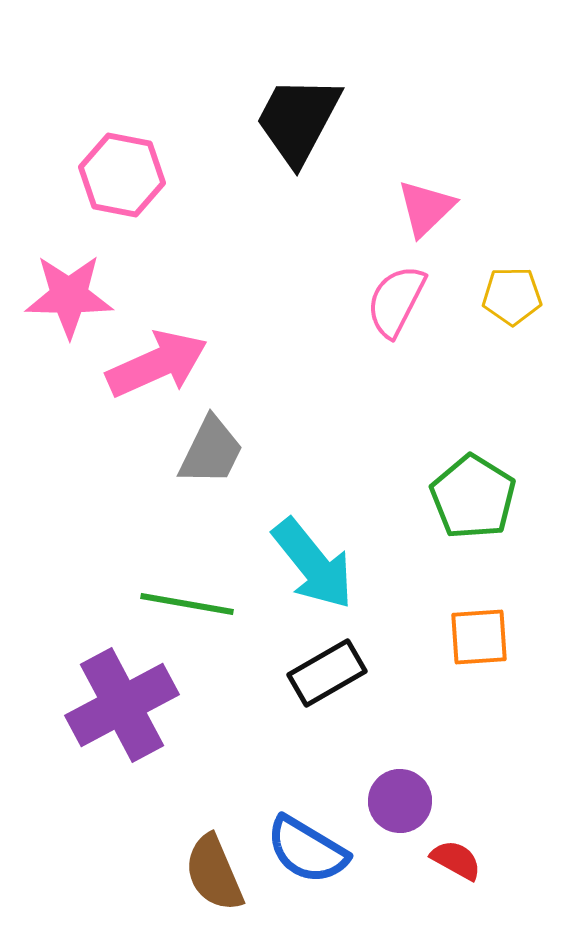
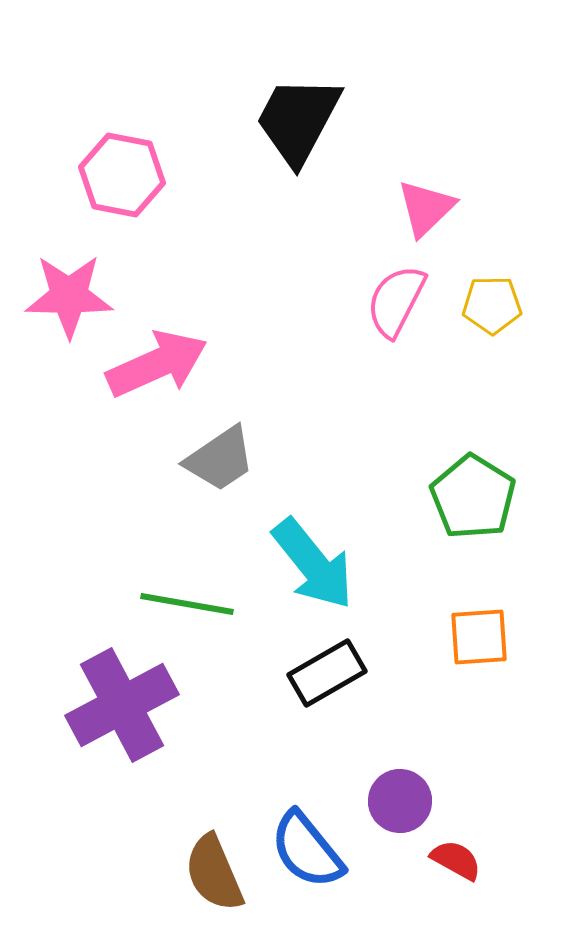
yellow pentagon: moved 20 px left, 9 px down
gray trapezoid: moved 9 px right, 8 px down; rotated 30 degrees clockwise
blue semicircle: rotated 20 degrees clockwise
